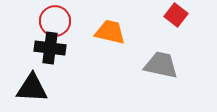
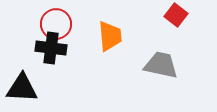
red circle: moved 1 px right, 3 px down
orange trapezoid: moved 4 px down; rotated 72 degrees clockwise
black cross: moved 1 px right
black triangle: moved 10 px left
